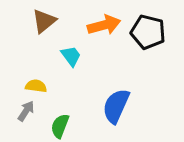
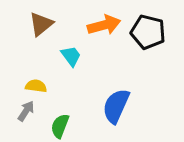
brown triangle: moved 3 px left, 3 px down
